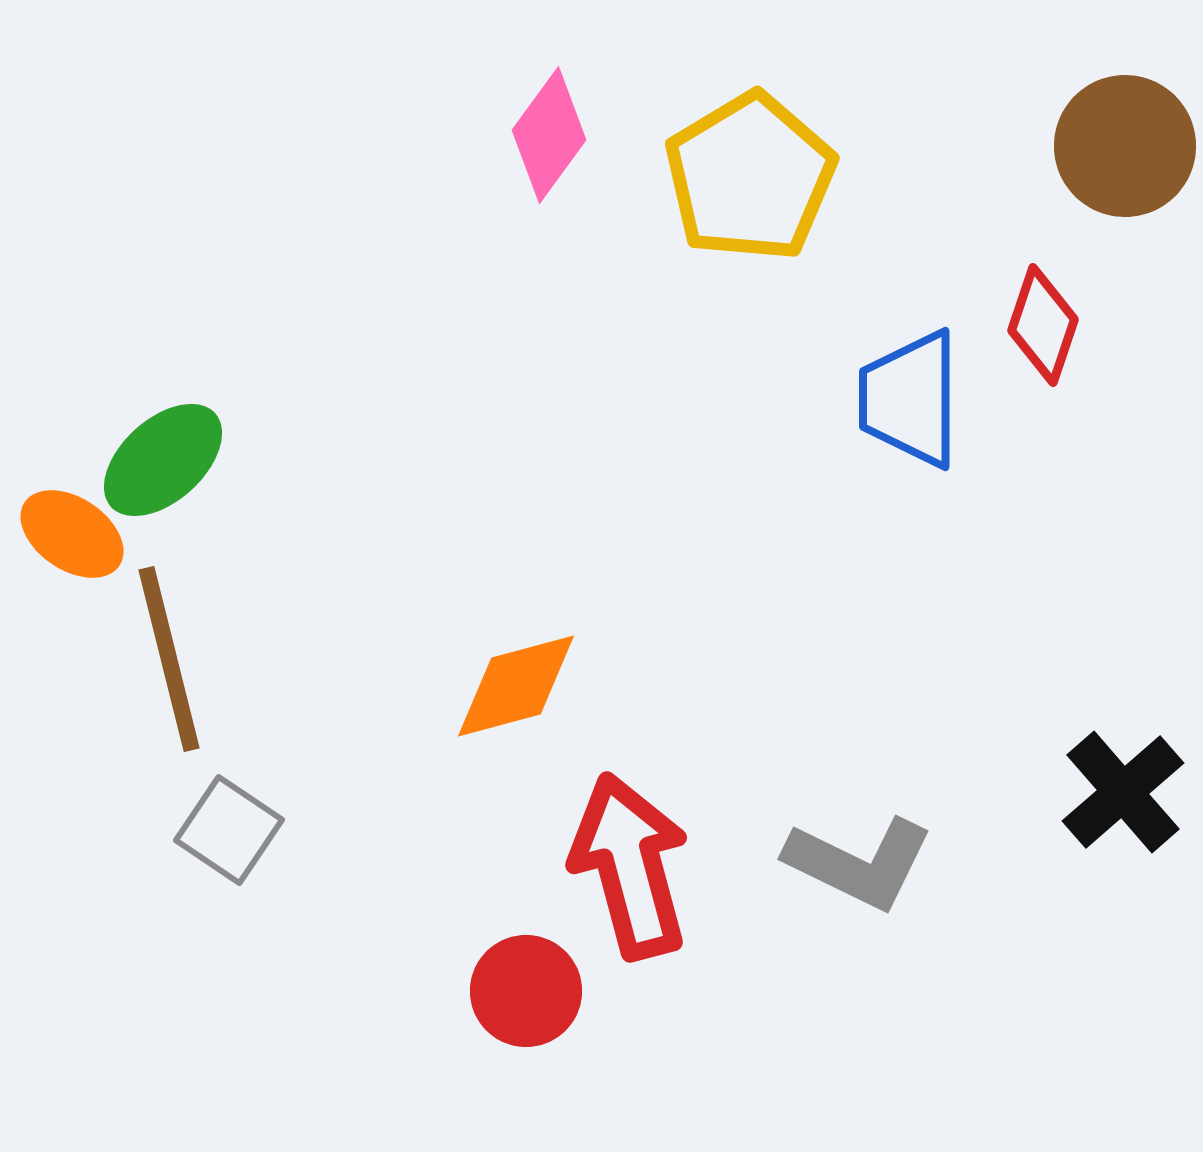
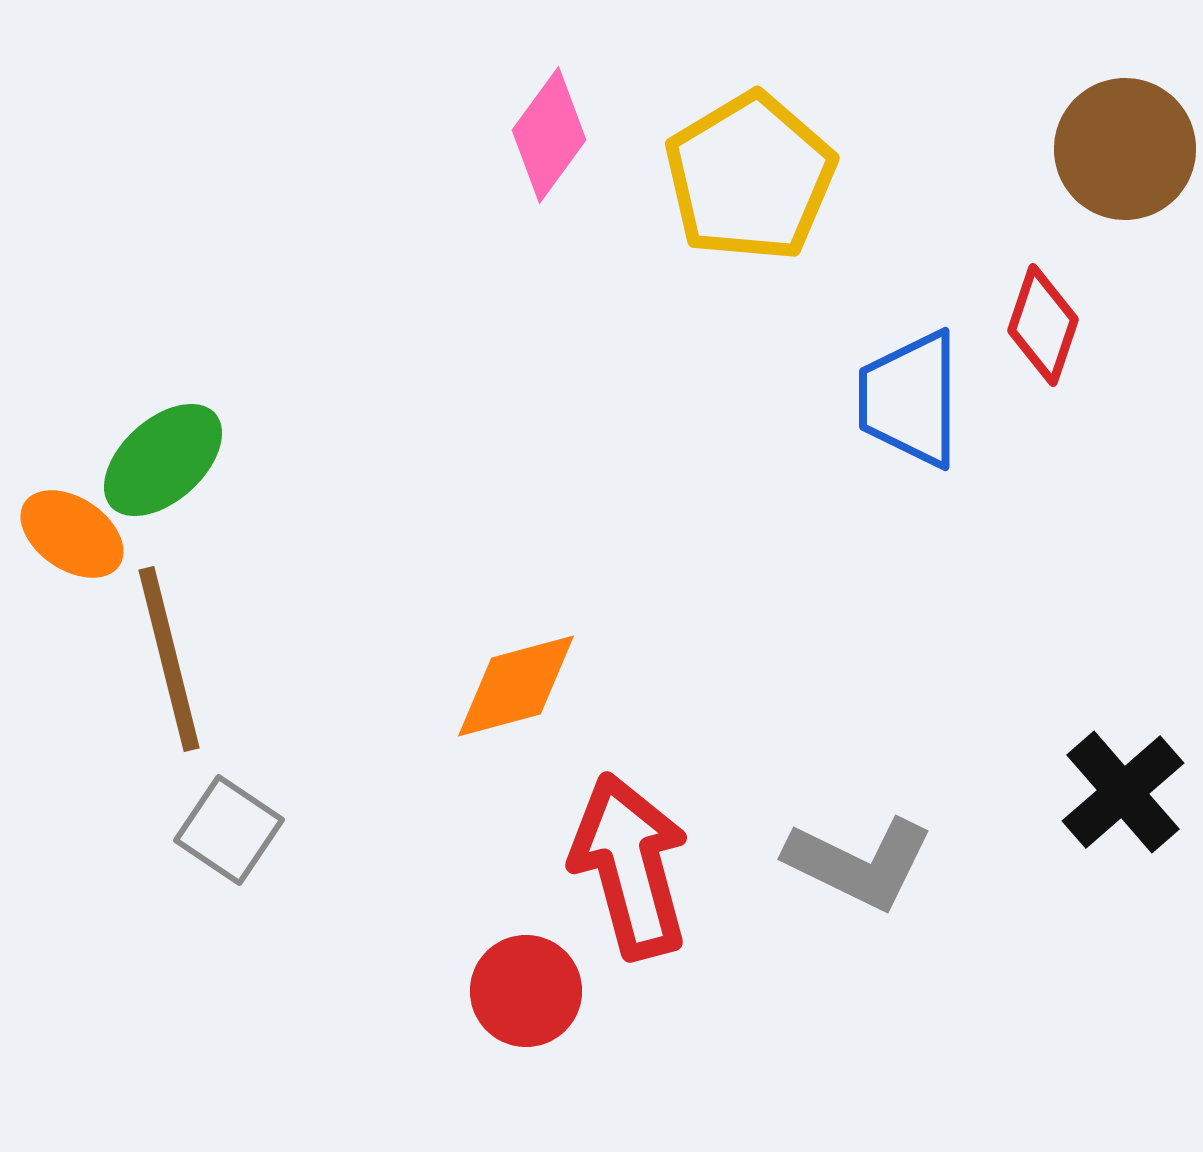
brown circle: moved 3 px down
